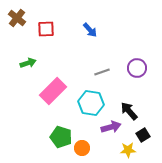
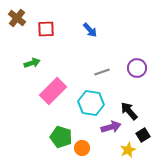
green arrow: moved 4 px right
yellow star: rotated 21 degrees counterclockwise
